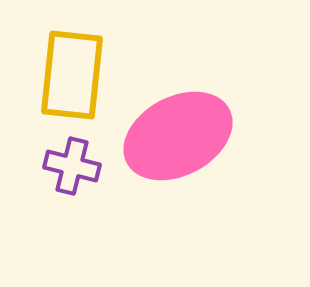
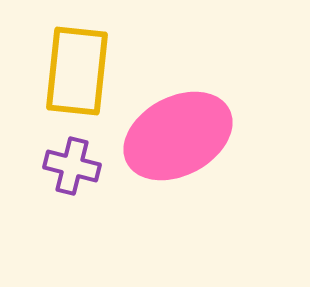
yellow rectangle: moved 5 px right, 4 px up
